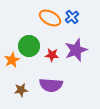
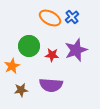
orange star: moved 6 px down
